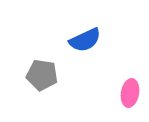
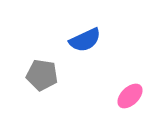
pink ellipse: moved 3 px down; rotated 36 degrees clockwise
